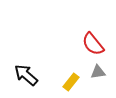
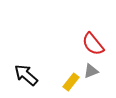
gray triangle: moved 7 px left, 1 px up; rotated 14 degrees counterclockwise
